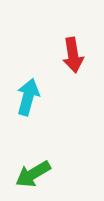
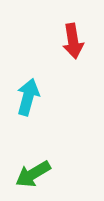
red arrow: moved 14 px up
